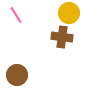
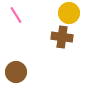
brown circle: moved 1 px left, 3 px up
